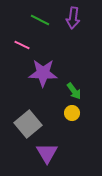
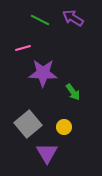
purple arrow: rotated 115 degrees clockwise
pink line: moved 1 px right, 3 px down; rotated 42 degrees counterclockwise
green arrow: moved 1 px left, 1 px down
yellow circle: moved 8 px left, 14 px down
